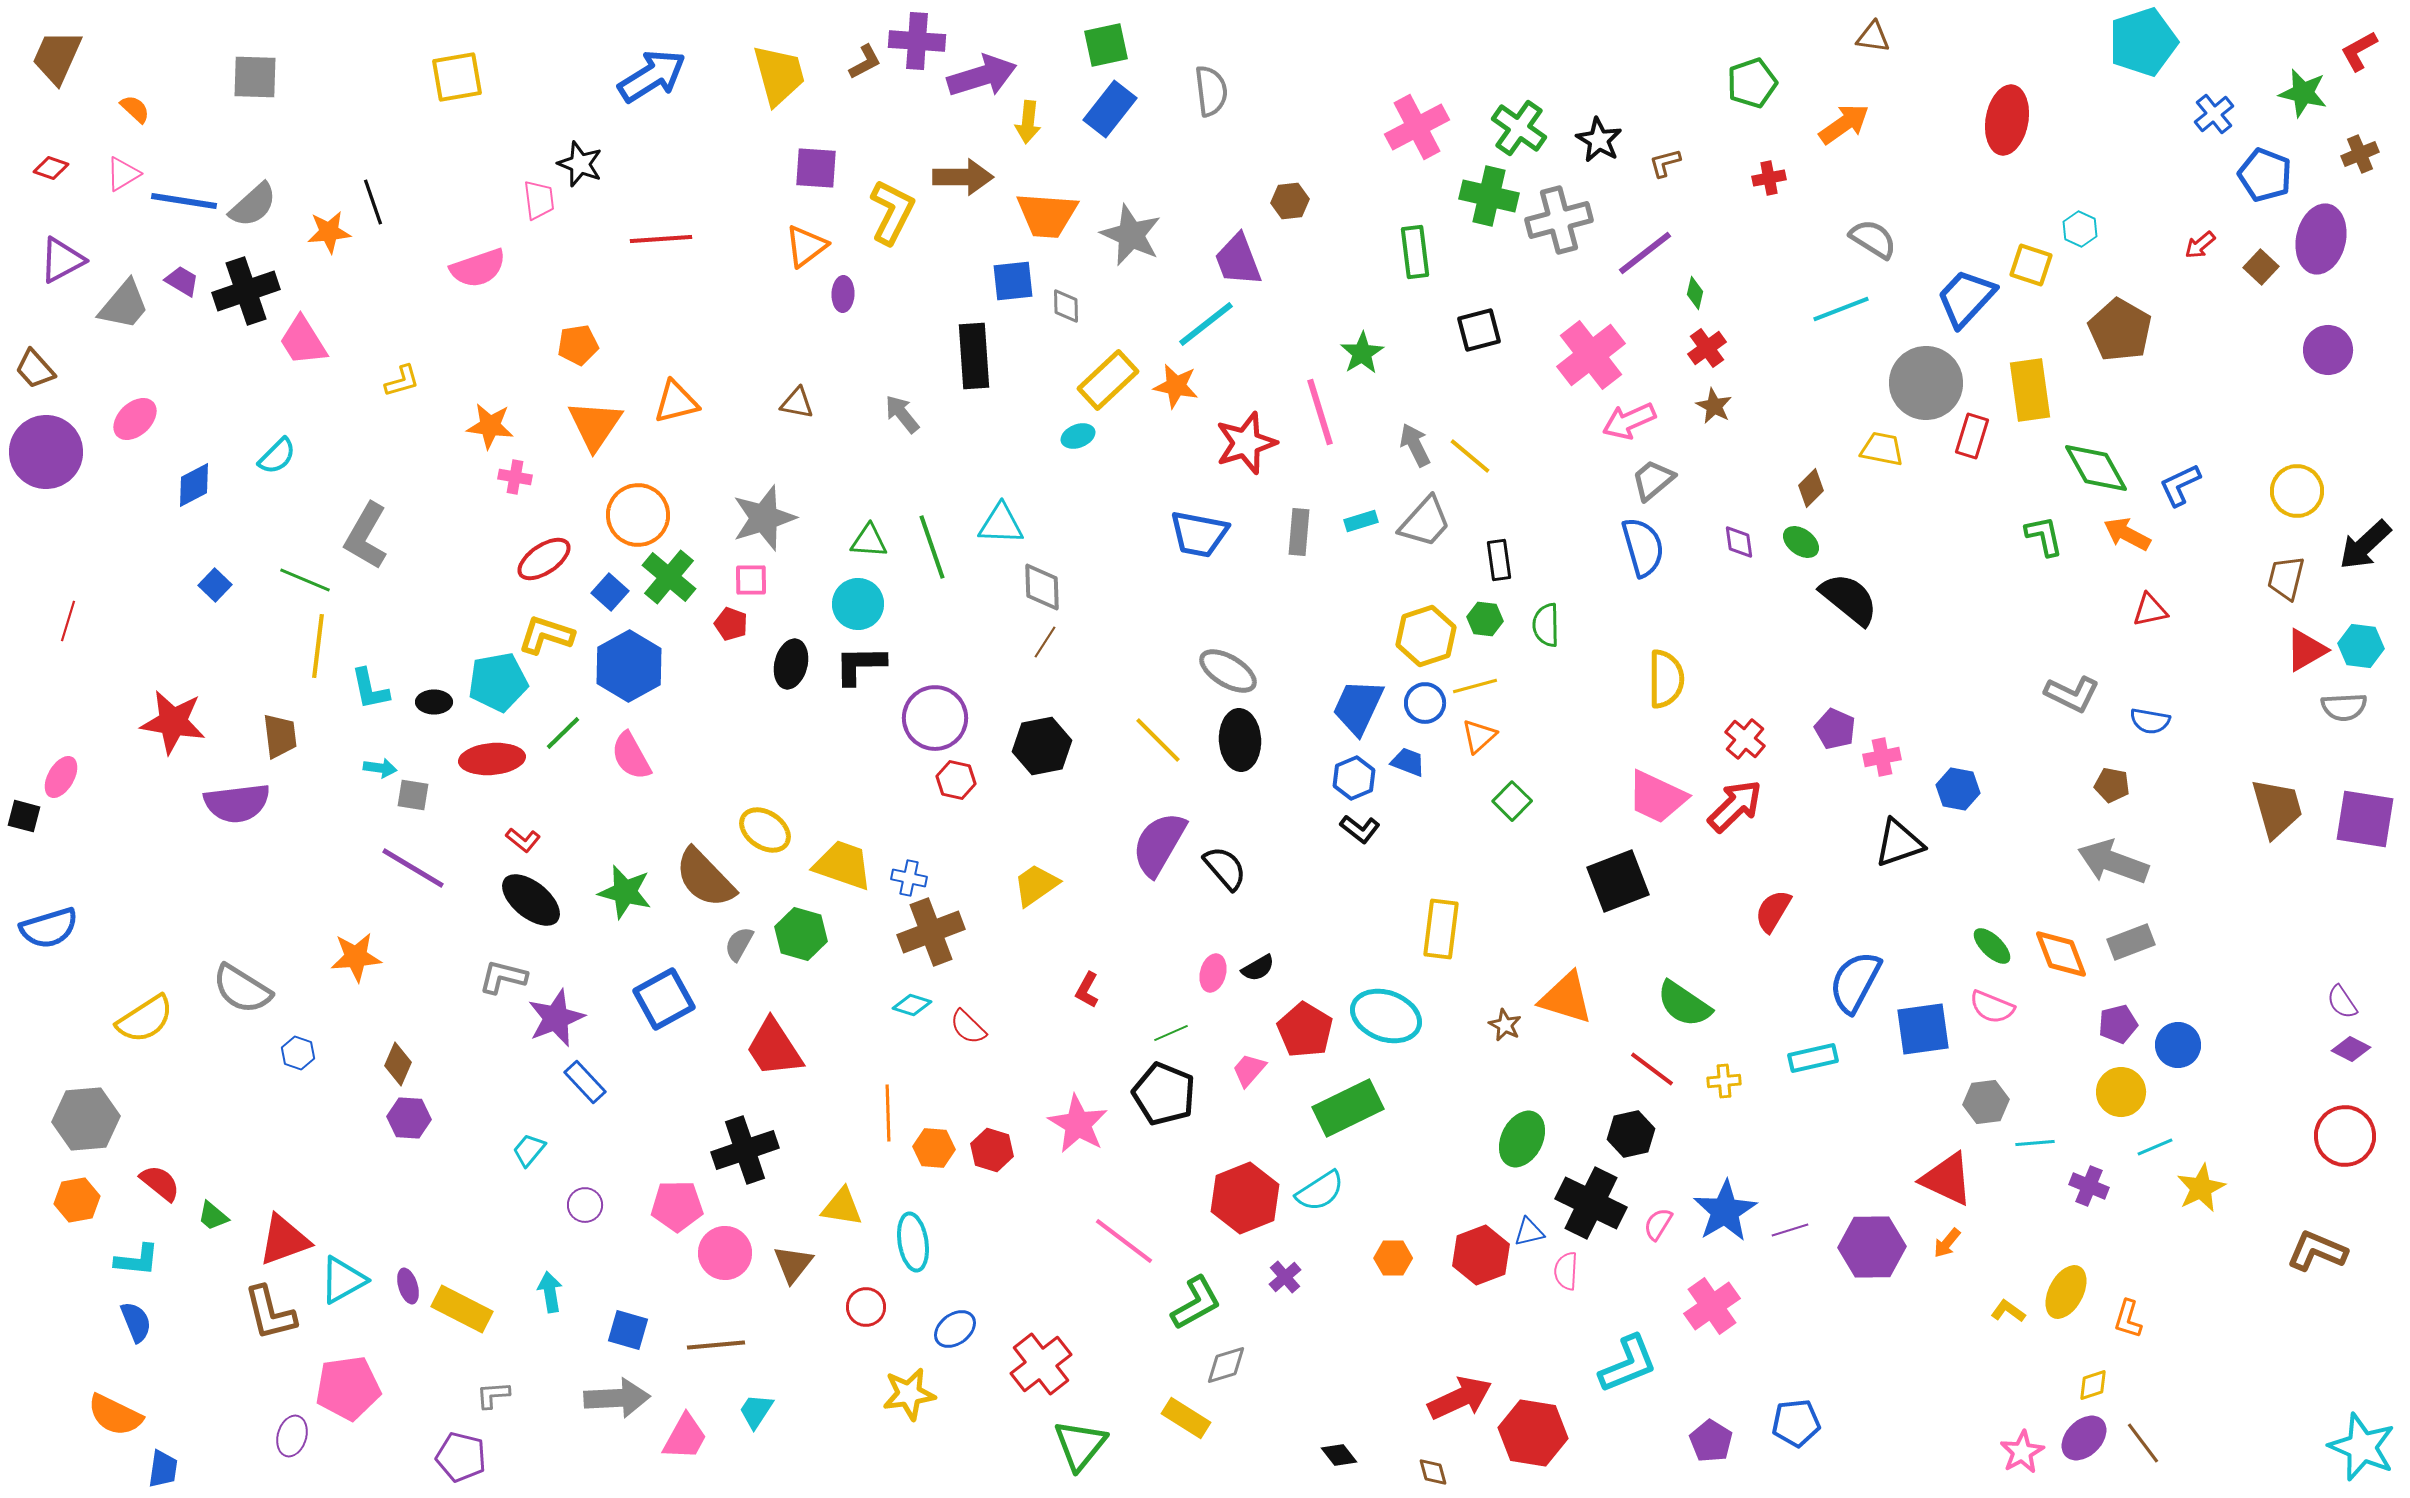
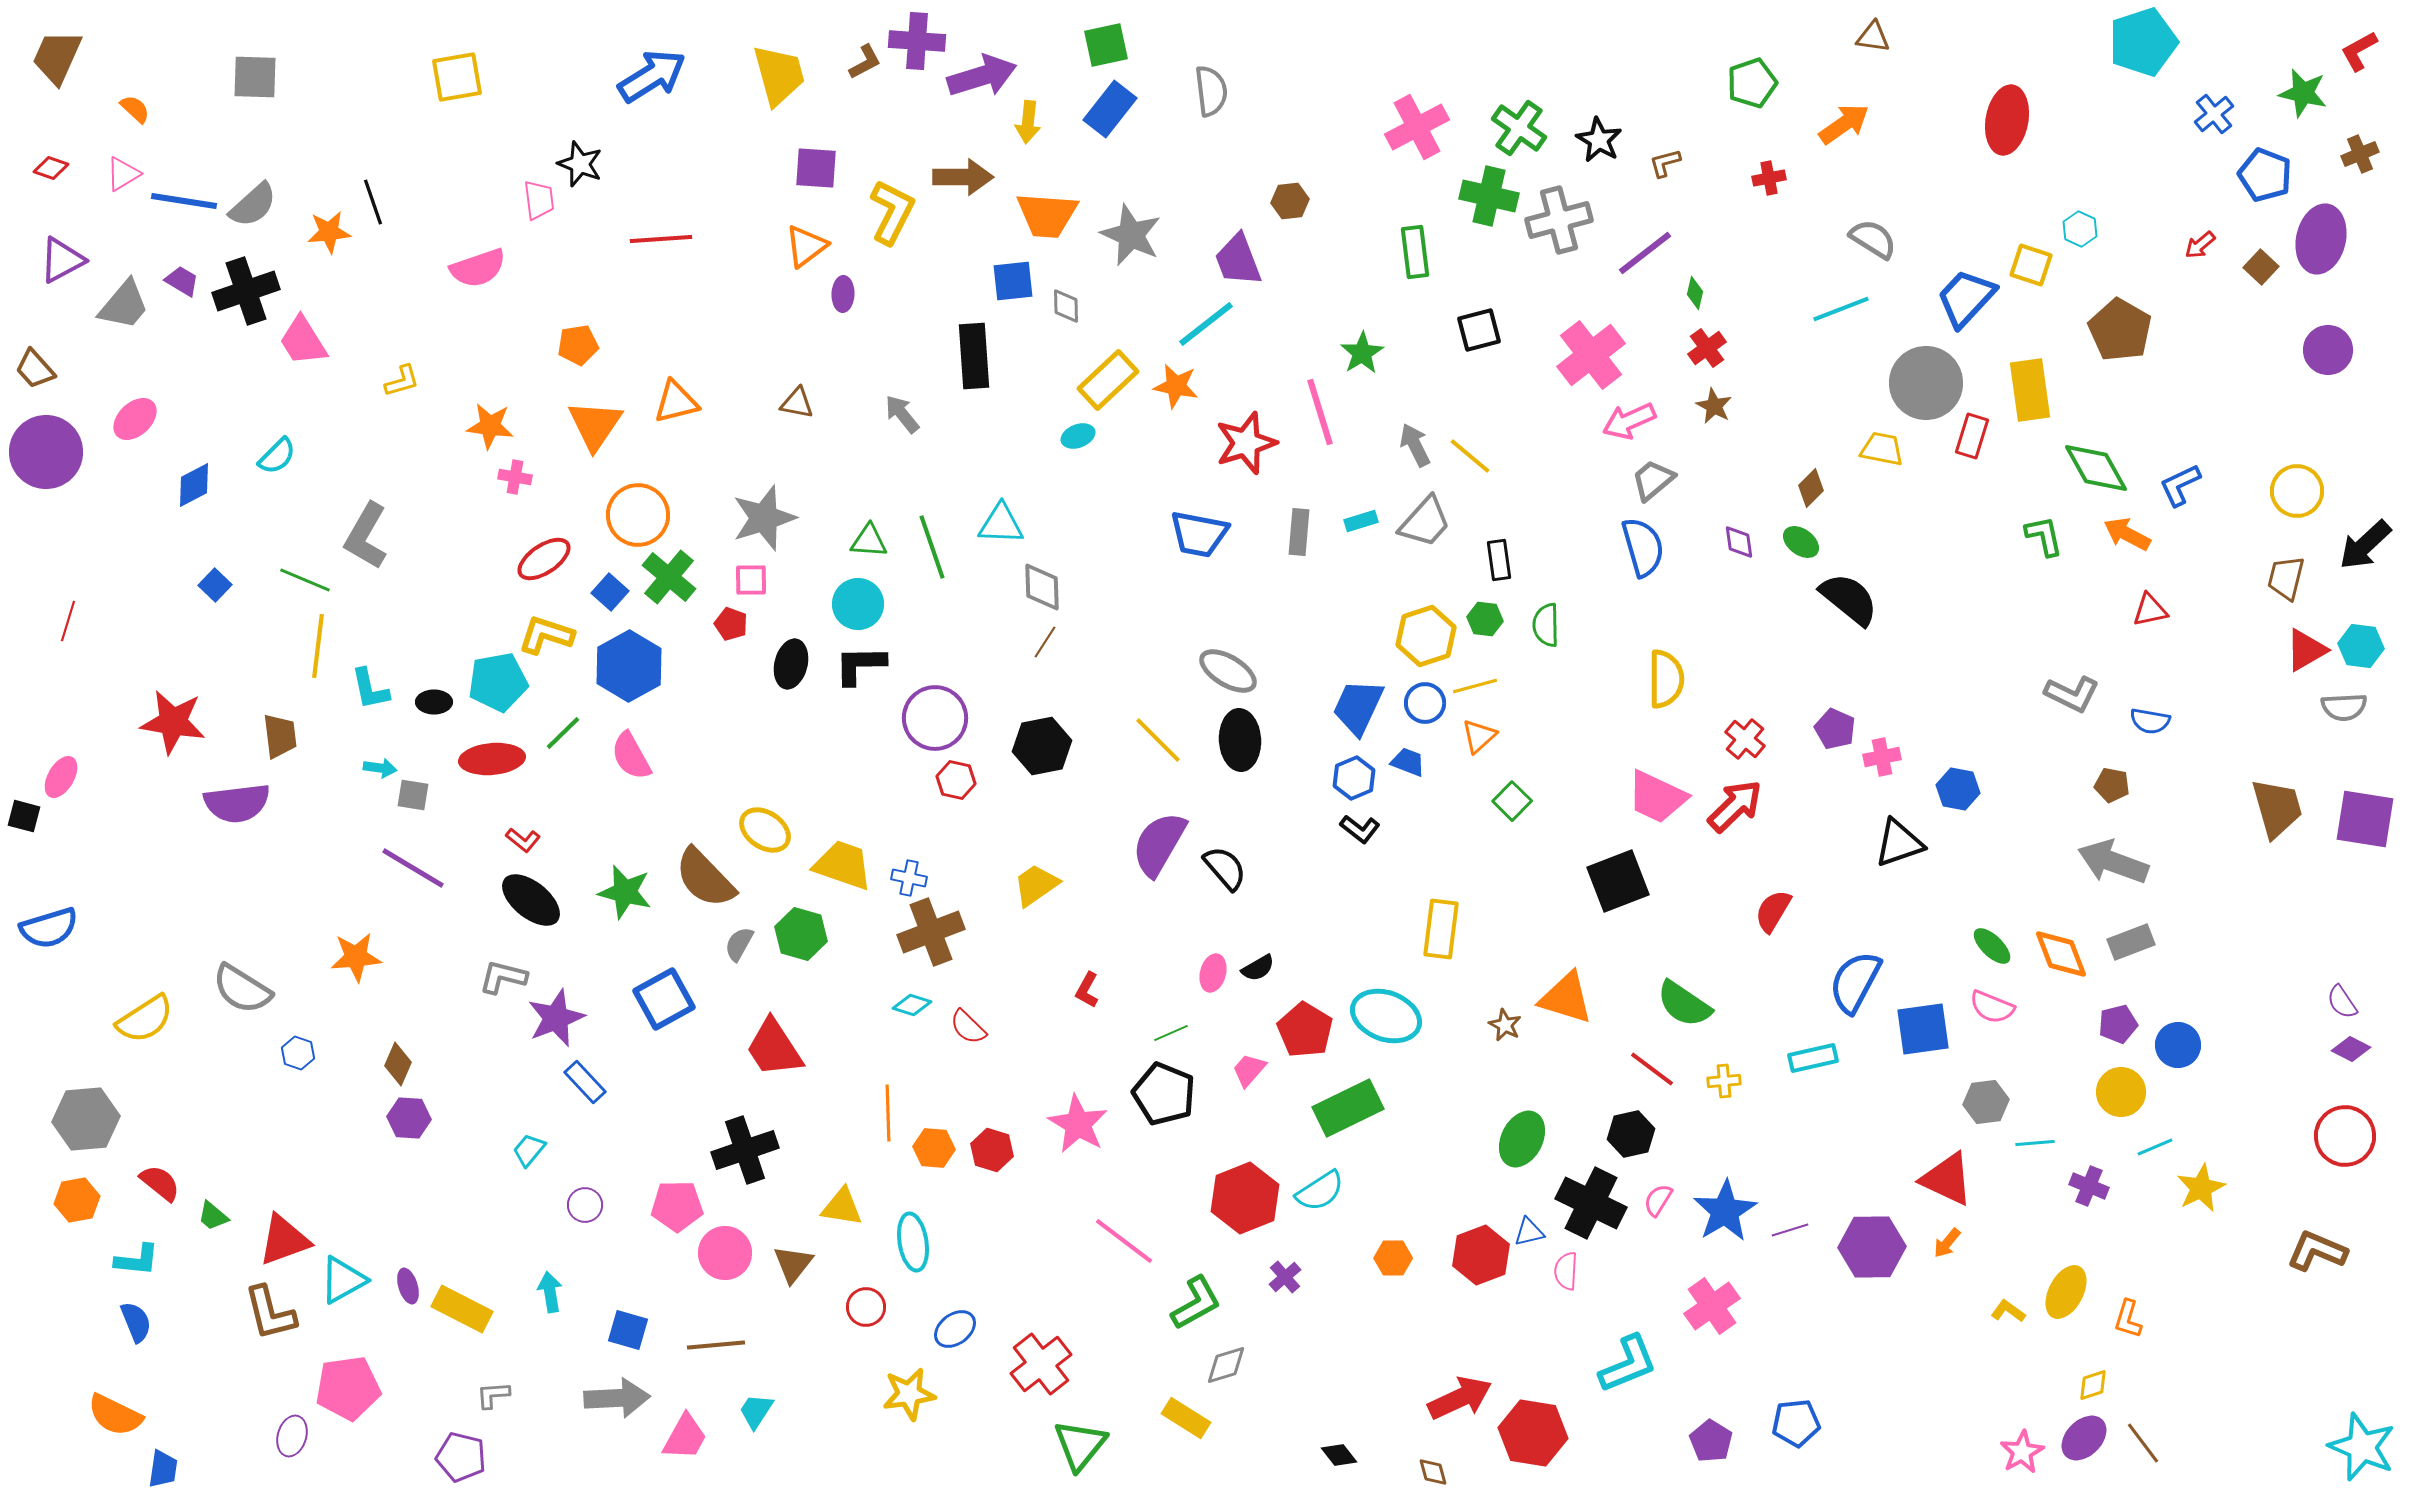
pink semicircle at (1658, 1224): moved 24 px up
